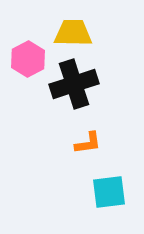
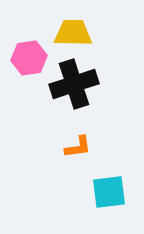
pink hexagon: moved 1 px right, 1 px up; rotated 20 degrees clockwise
orange L-shape: moved 10 px left, 4 px down
